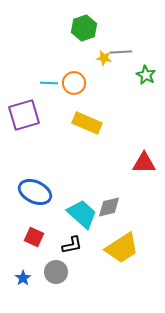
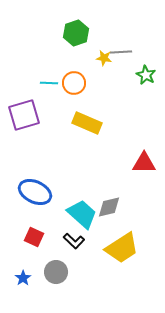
green hexagon: moved 8 px left, 5 px down
black L-shape: moved 2 px right, 4 px up; rotated 55 degrees clockwise
